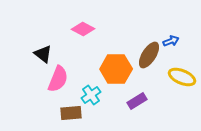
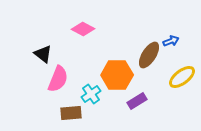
orange hexagon: moved 1 px right, 6 px down
yellow ellipse: rotated 60 degrees counterclockwise
cyan cross: moved 1 px up
